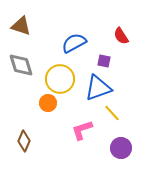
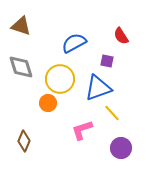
purple square: moved 3 px right
gray diamond: moved 2 px down
